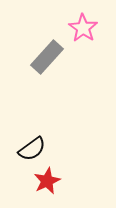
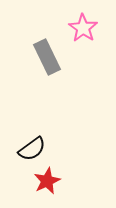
gray rectangle: rotated 68 degrees counterclockwise
